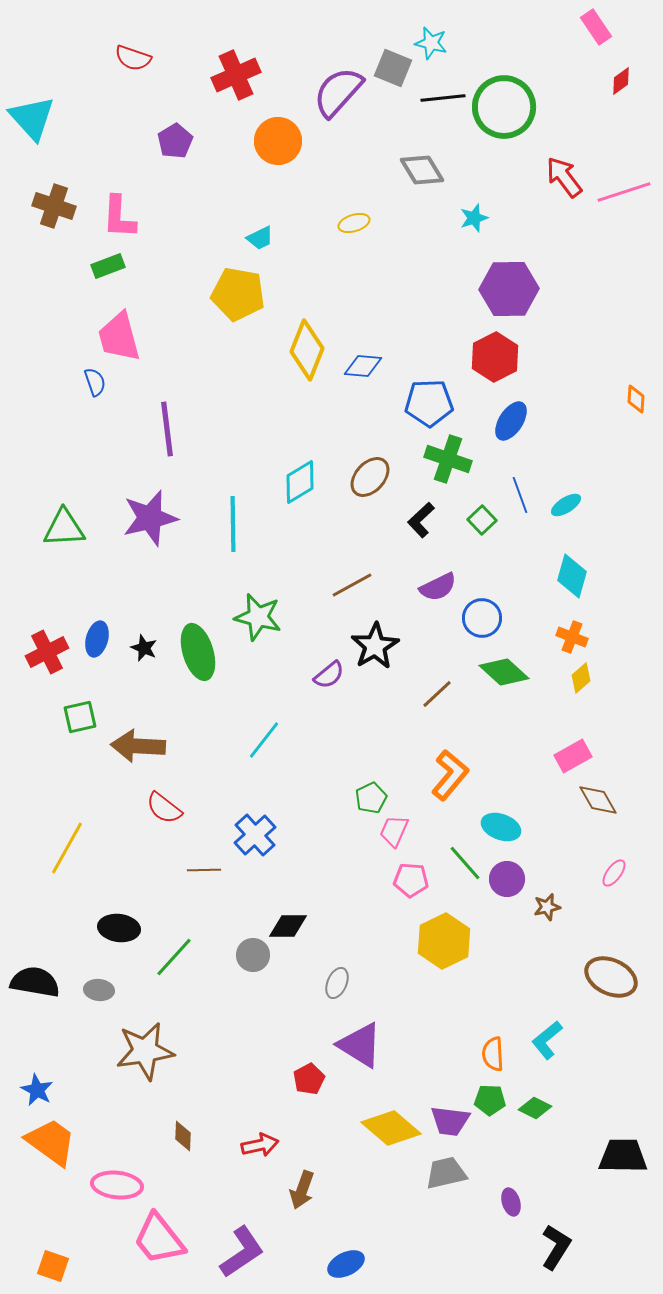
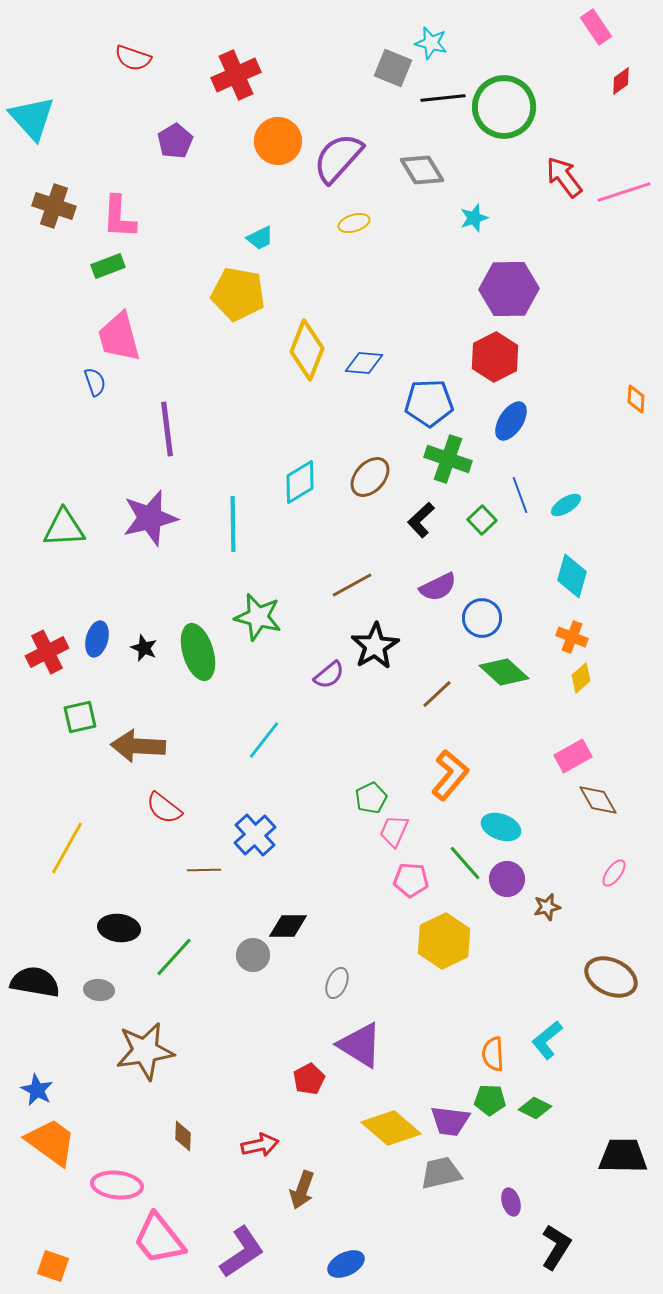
purple semicircle at (338, 92): moved 66 px down
blue diamond at (363, 366): moved 1 px right, 3 px up
gray trapezoid at (446, 1173): moved 5 px left
